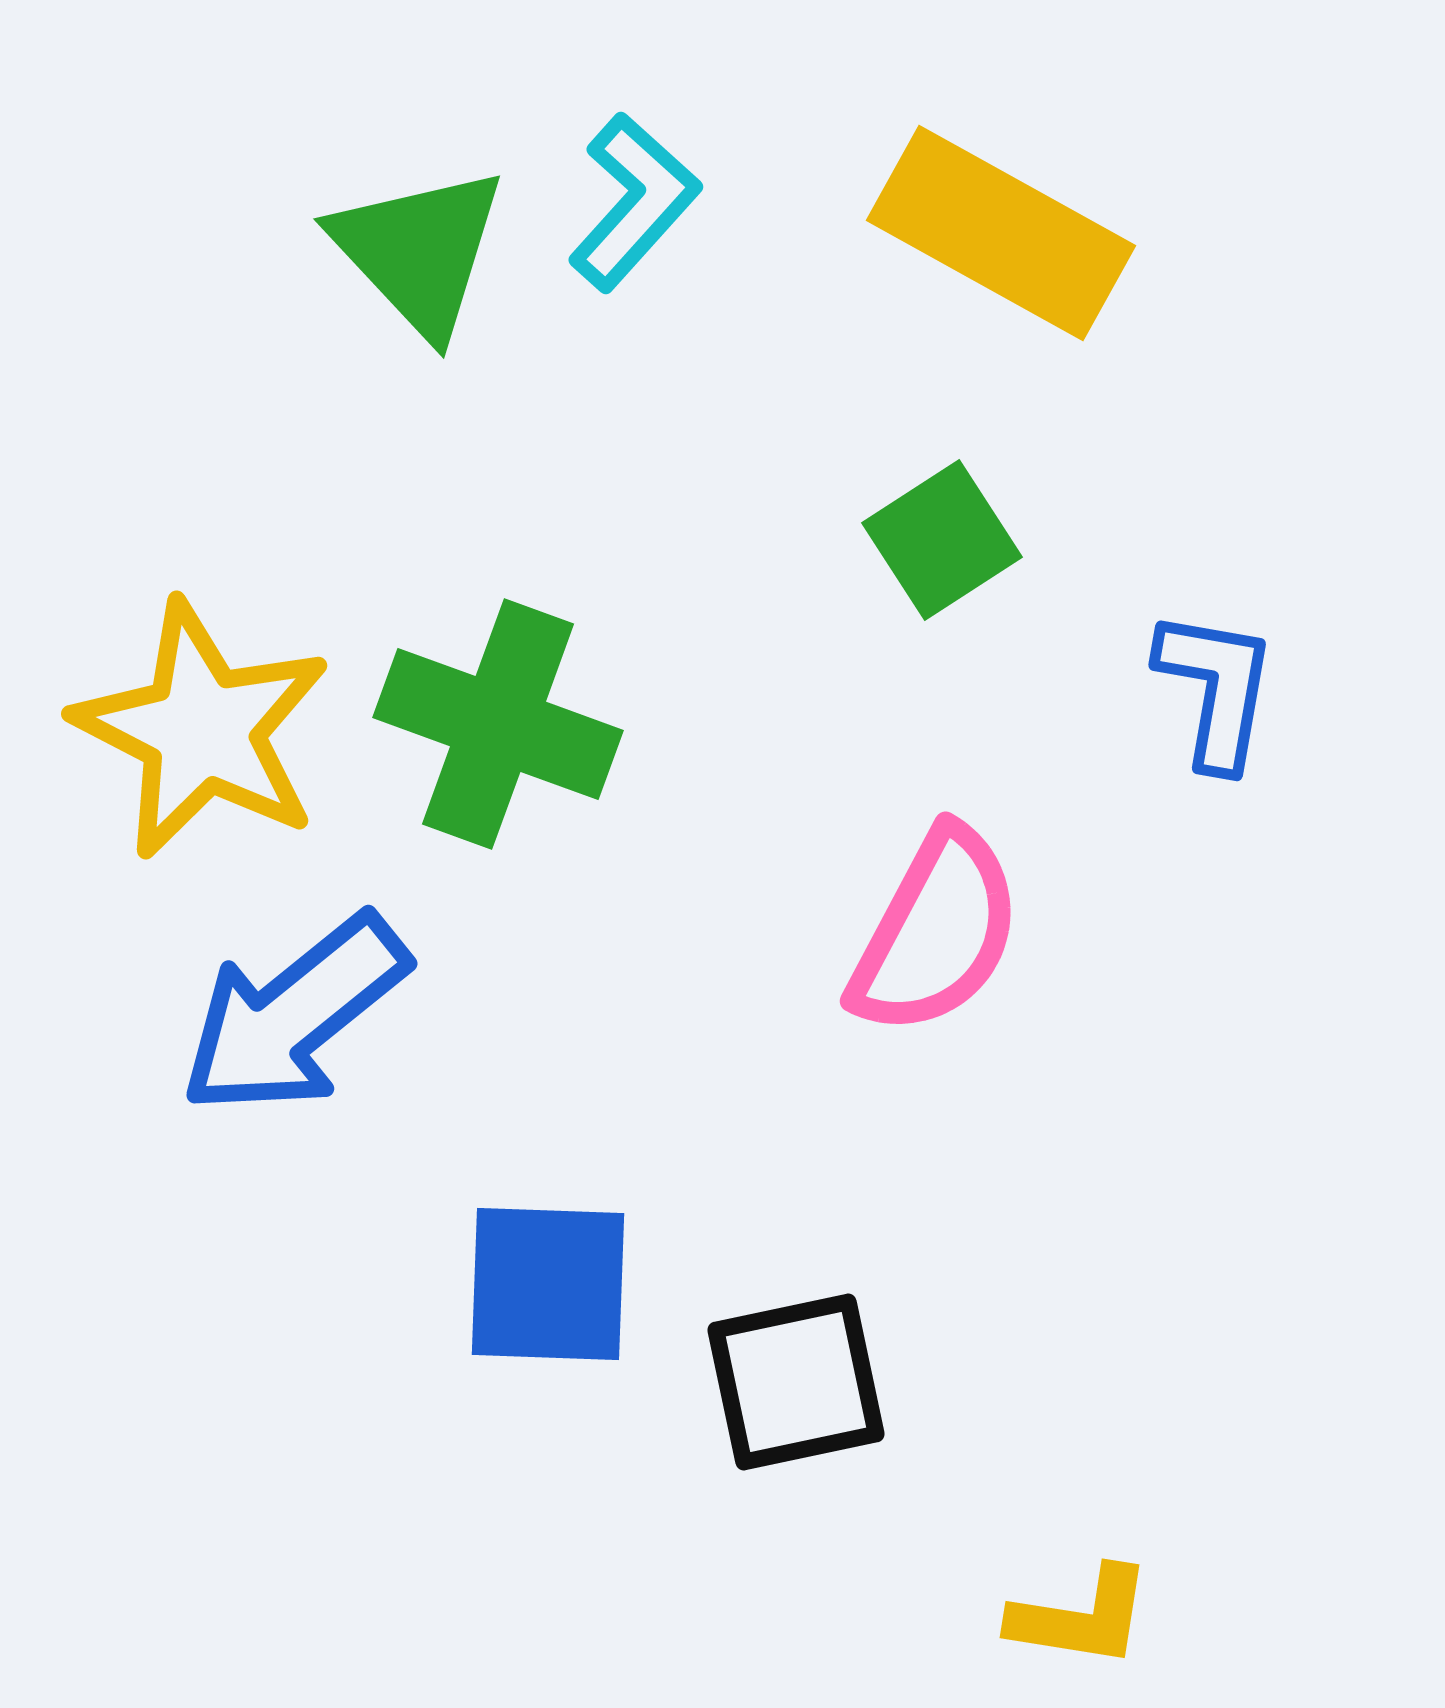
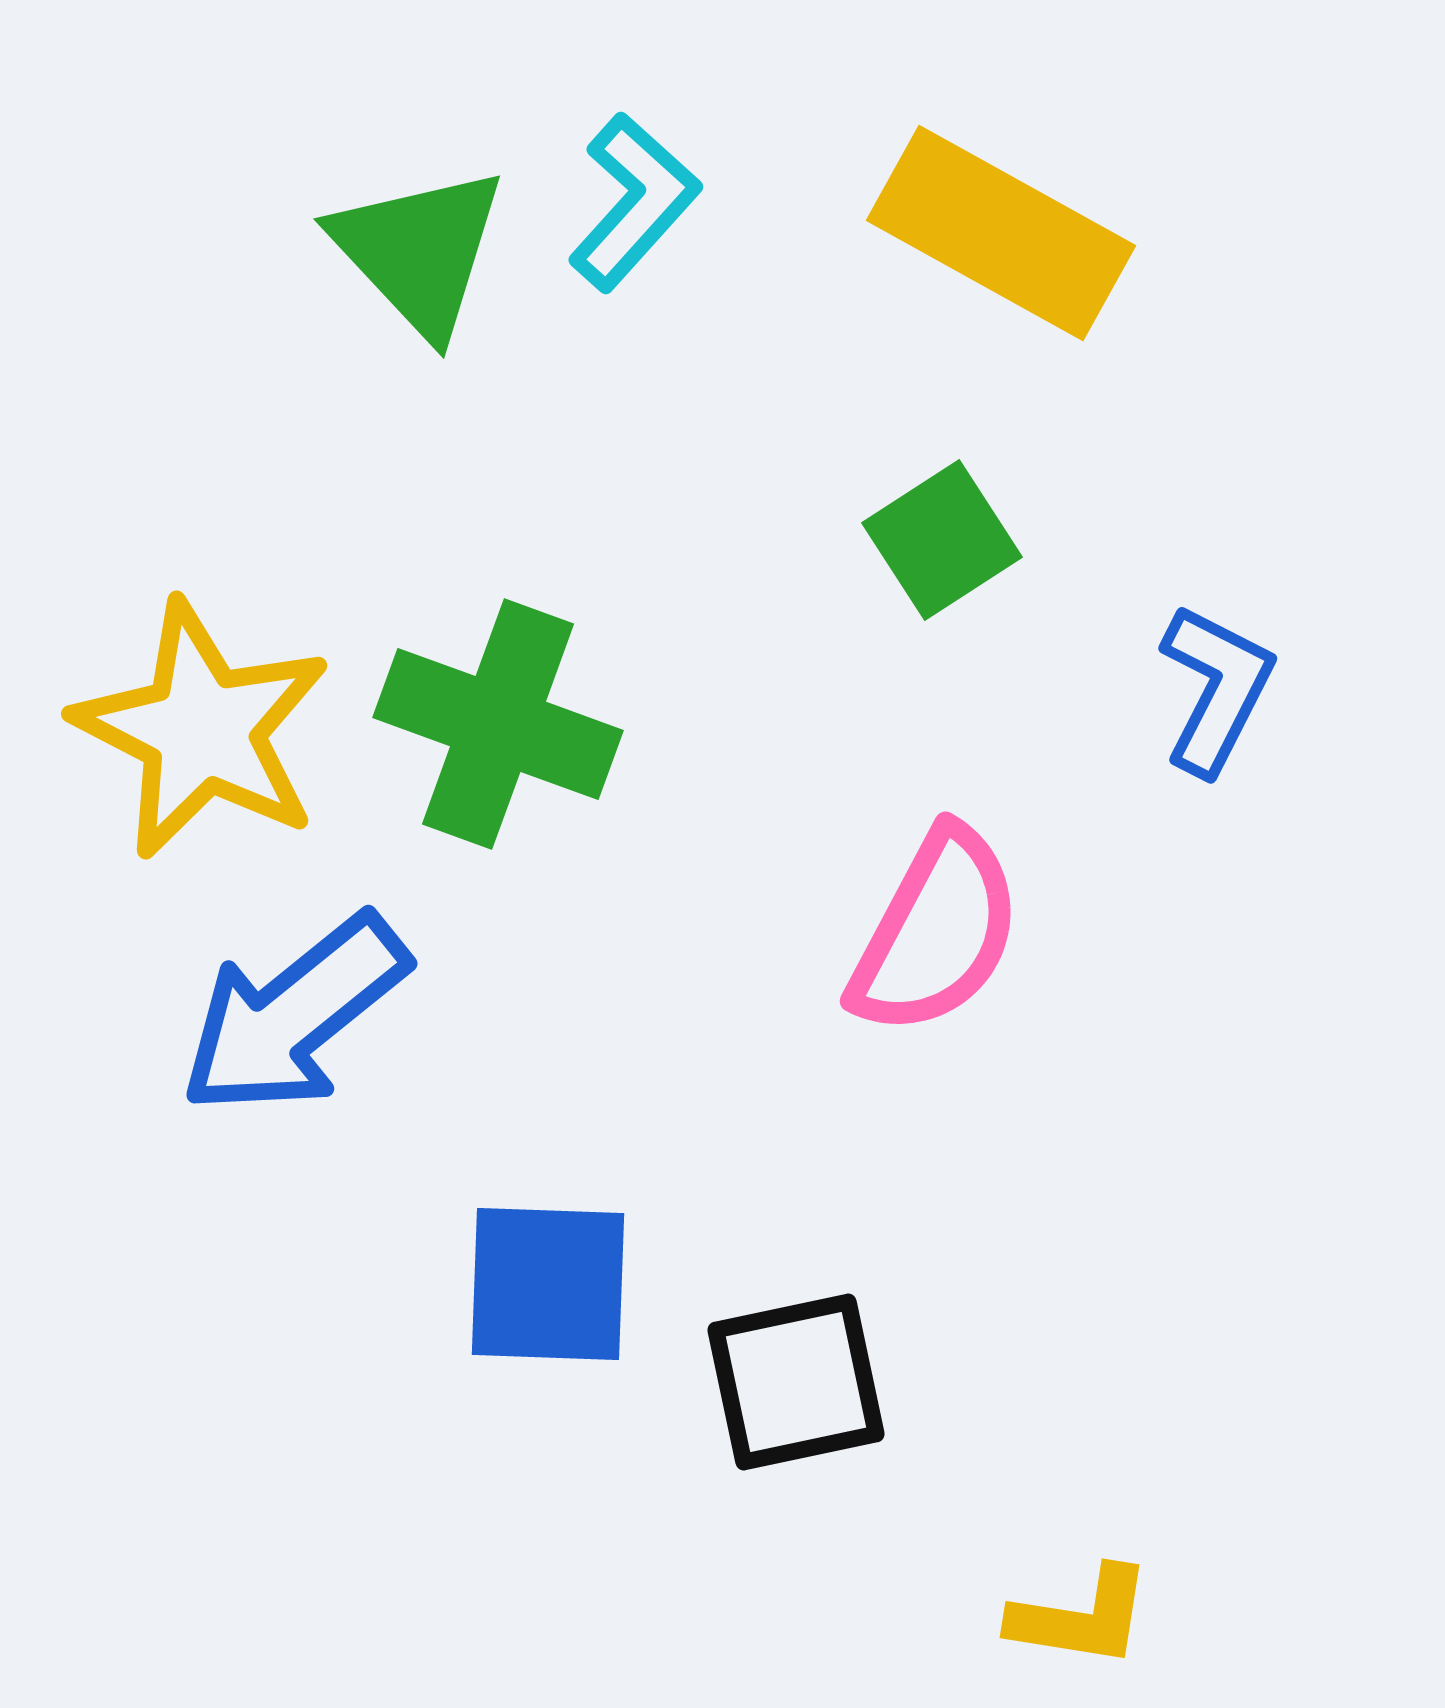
blue L-shape: rotated 17 degrees clockwise
